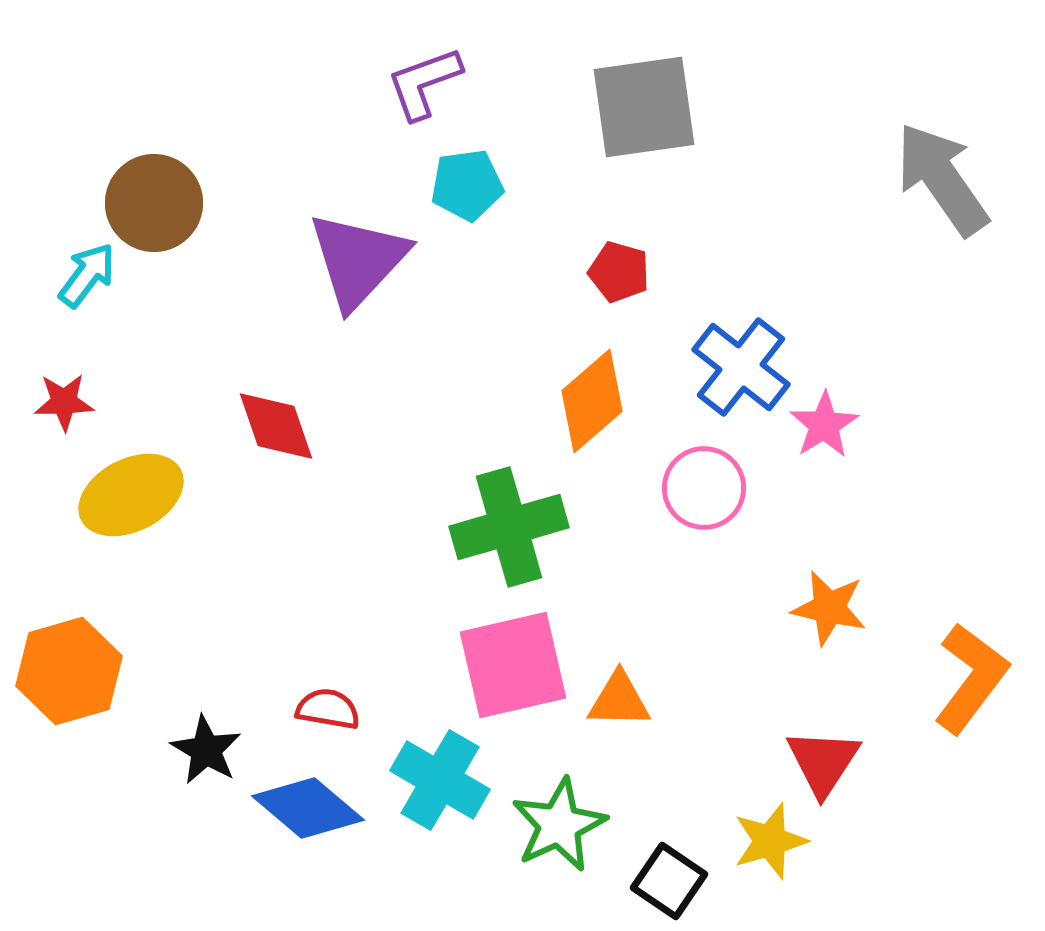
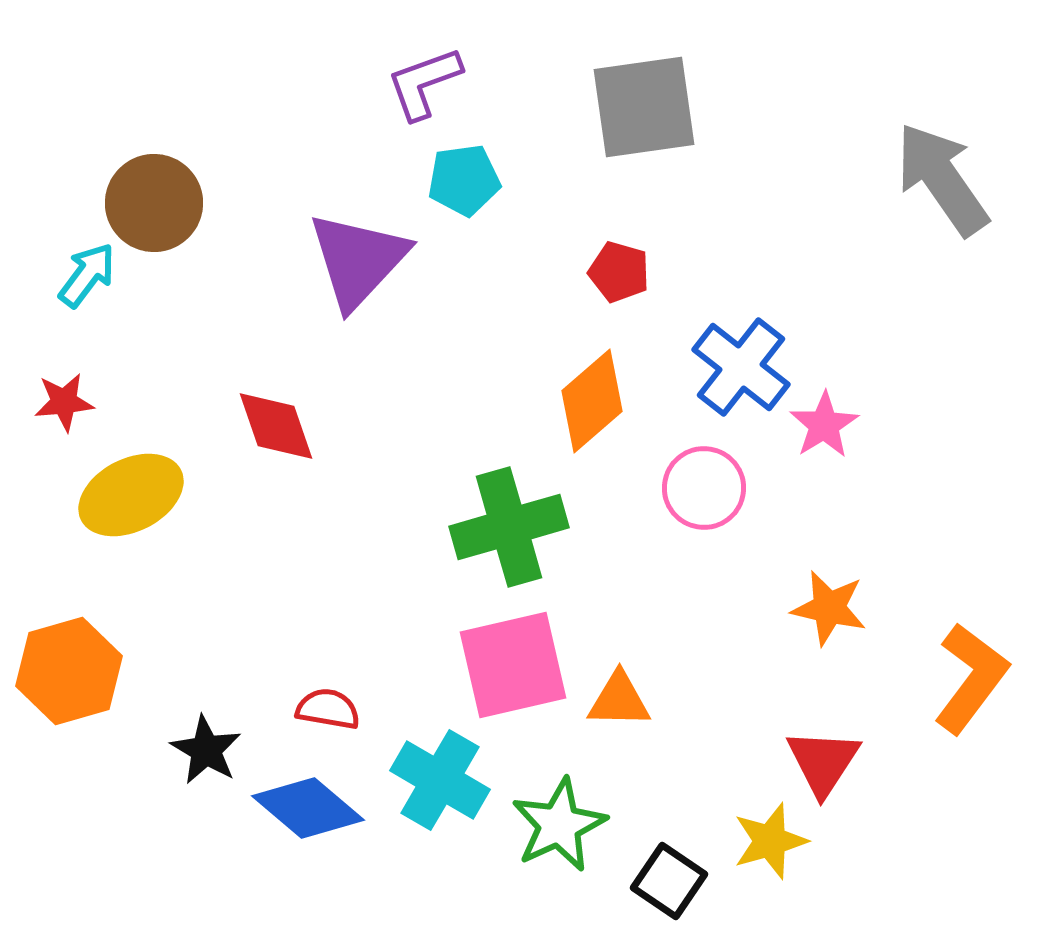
cyan pentagon: moved 3 px left, 5 px up
red star: rotated 4 degrees counterclockwise
